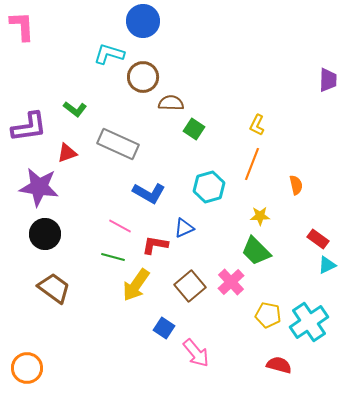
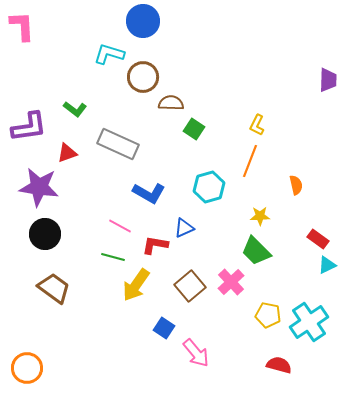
orange line: moved 2 px left, 3 px up
